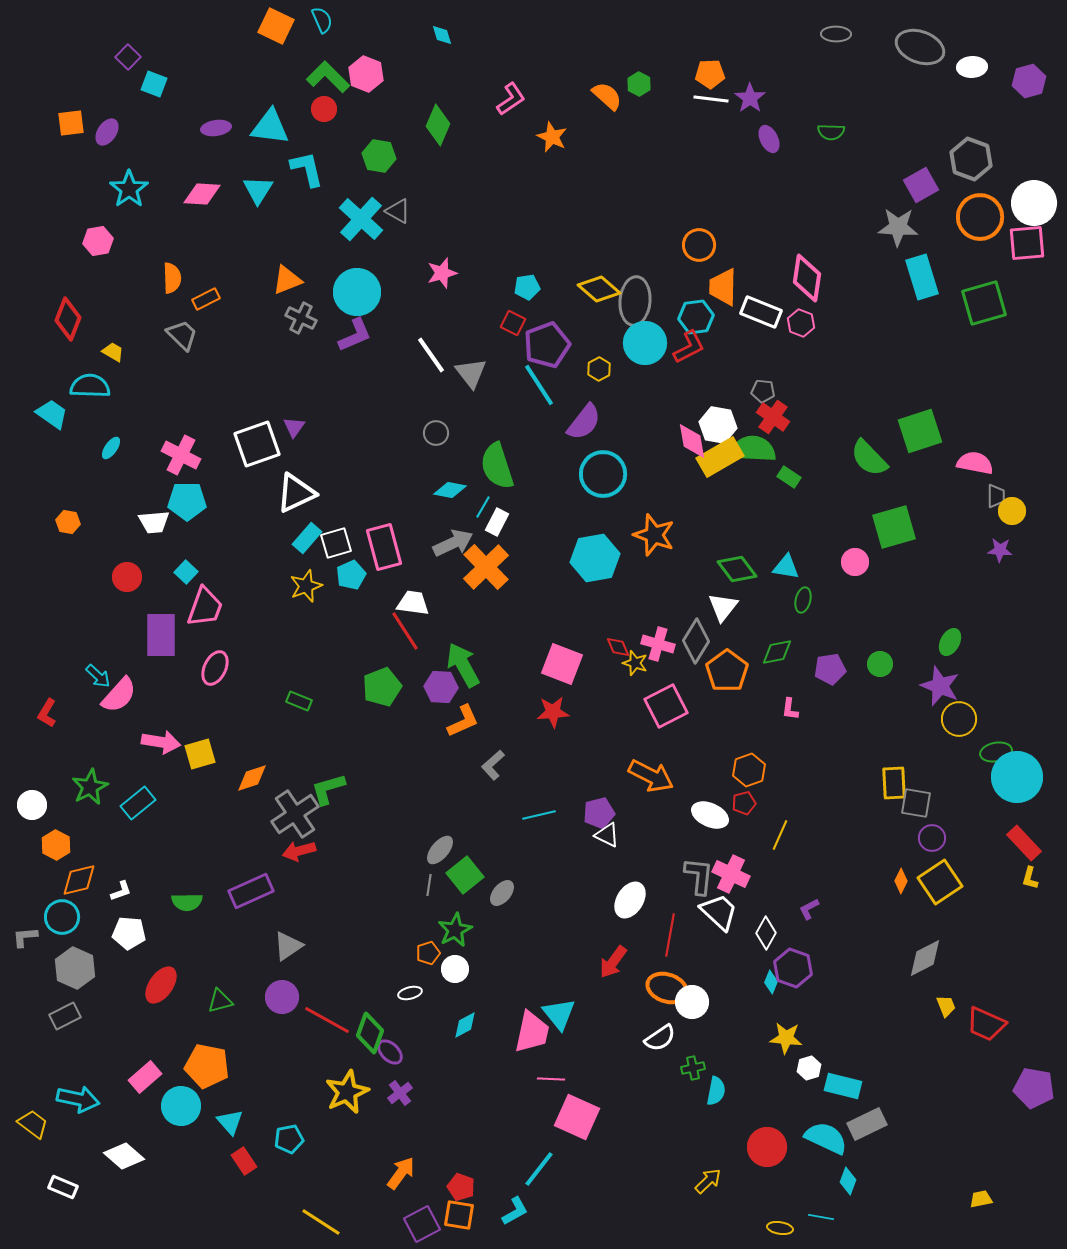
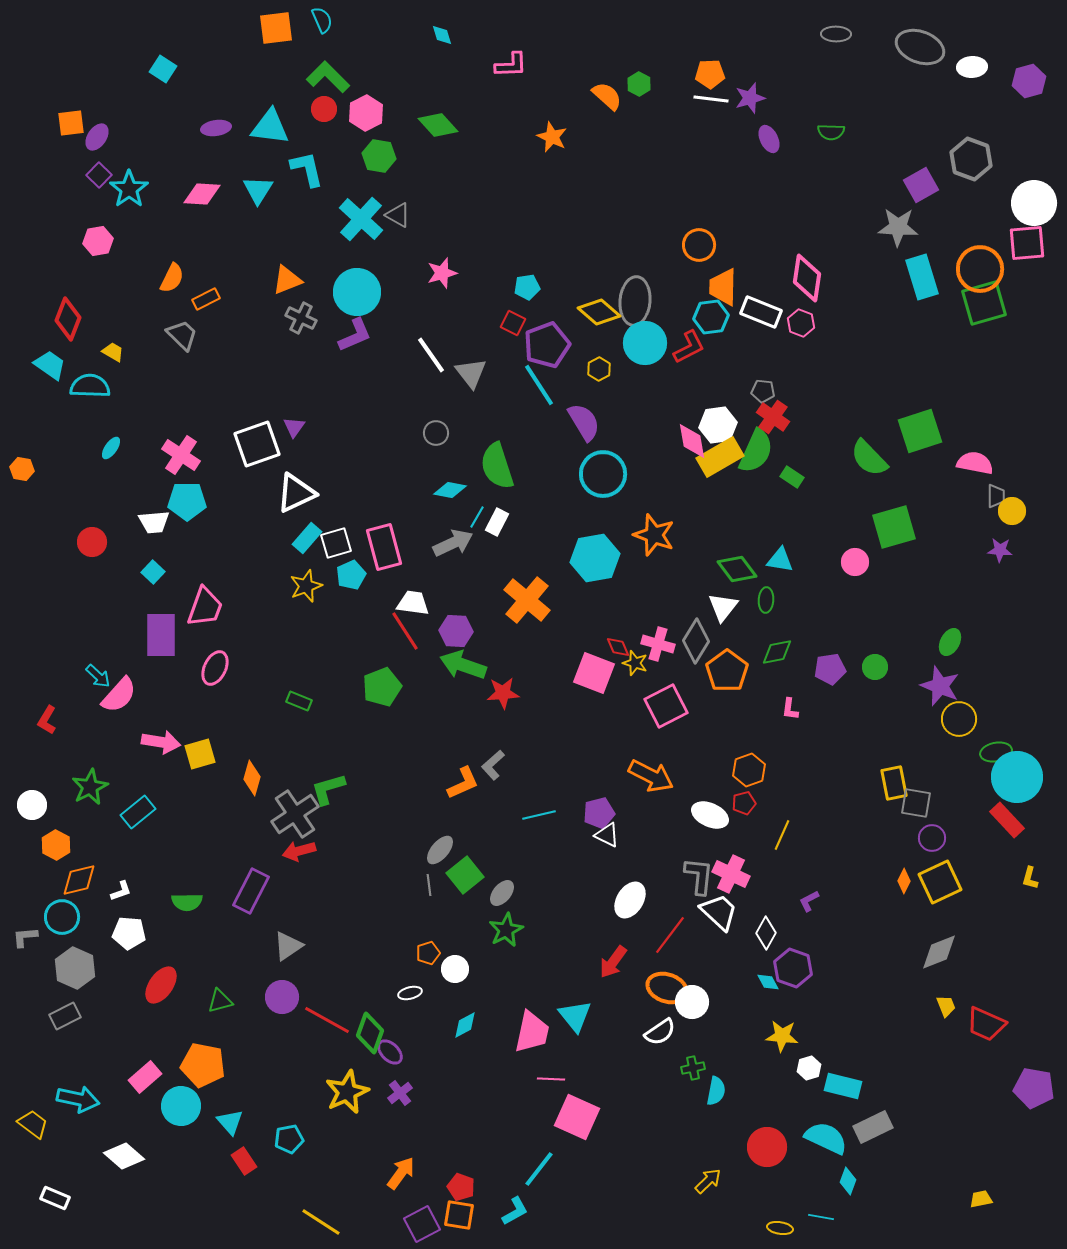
orange square at (276, 26): moved 2 px down; rotated 33 degrees counterclockwise
purple square at (128, 57): moved 29 px left, 118 px down
pink hexagon at (366, 74): moved 39 px down; rotated 12 degrees clockwise
cyan square at (154, 84): moved 9 px right, 15 px up; rotated 12 degrees clockwise
purple star at (750, 98): rotated 20 degrees clockwise
pink L-shape at (511, 99): moved 34 px up; rotated 32 degrees clockwise
green diamond at (438, 125): rotated 66 degrees counterclockwise
purple ellipse at (107, 132): moved 10 px left, 5 px down
gray triangle at (398, 211): moved 4 px down
orange circle at (980, 217): moved 52 px down
orange semicircle at (172, 278): rotated 28 degrees clockwise
yellow diamond at (599, 289): moved 23 px down
cyan hexagon at (696, 317): moved 15 px right
cyan trapezoid at (52, 414): moved 2 px left, 49 px up
purple semicircle at (584, 422): rotated 69 degrees counterclockwise
white hexagon at (718, 425): rotated 18 degrees counterclockwise
green semicircle at (753, 449): moved 3 px right, 2 px down; rotated 111 degrees clockwise
pink cross at (181, 455): rotated 6 degrees clockwise
green rectangle at (789, 477): moved 3 px right
cyan line at (483, 507): moved 6 px left, 10 px down
orange hexagon at (68, 522): moved 46 px left, 53 px up
orange cross at (486, 567): moved 41 px right, 33 px down; rotated 6 degrees counterclockwise
cyan triangle at (786, 567): moved 6 px left, 7 px up
cyan square at (186, 572): moved 33 px left
red circle at (127, 577): moved 35 px left, 35 px up
green ellipse at (803, 600): moved 37 px left; rotated 10 degrees counterclockwise
pink square at (562, 664): moved 32 px right, 9 px down
green circle at (880, 664): moved 5 px left, 3 px down
green arrow at (463, 665): rotated 42 degrees counterclockwise
purple hexagon at (441, 687): moved 15 px right, 56 px up
red star at (553, 712): moved 50 px left, 19 px up
red L-shape at (47, 713): moved 7 px down
orange L-shape at (463, 721): moved 62 px down
orange diamond at (252, 778): rotated 56 degrees counterclockwise
yellow rectangle at (894, 783): rotated 8 degrees counterclockwise
cyan rectangle at (138, 803): moved 9 px down
yellow line at (780, 835): moved 2 px right
red rectangle at (1024, 843): moved 17 px left, 23 px up
orange diamond at (901, 881): moved 3 px right
yellow square at (940, 882): rotated 9 degrees clockwise
gray line at (429, 885): rotated 15 degrees counterclockwise
purple rectangle at (251, 891): rotated 39 degrees counterclockwise
purple L-shape at (809, 909): moved 8 px up
green star at (455, 930): moved 51 px right
red line at (670, 935): rotated 27 degrees clockwise
gray diamond at (925, 958): moved 14 px right, 6 px up; rotated 6 degrees clockwise
cyan diamond at (771, 982): moved 3 px left; rotated 50 degrees counterclockwise
cyan triangle at (559, 1014): moved 16 px right, 2 px down
white semicircle at (660, 1038): moved 6 px up
yellow star at (786, 1038): moved 4 px left, 2 px up
orange pentagon at (207, 1066): moved 4 px left, 1 px up
gray rectangle at (867, 1124): moved 6 px right, 3 px down
white rectangle at (63, 1187): moved 8 px left, 11 px down
